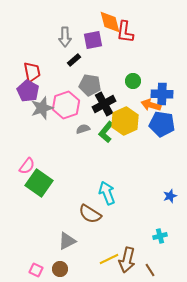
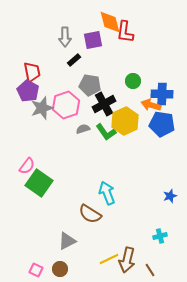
green L-shape: rotated 75 degrees counterclockwise
